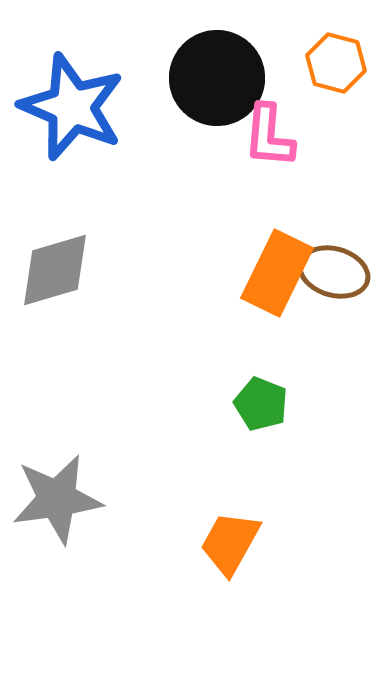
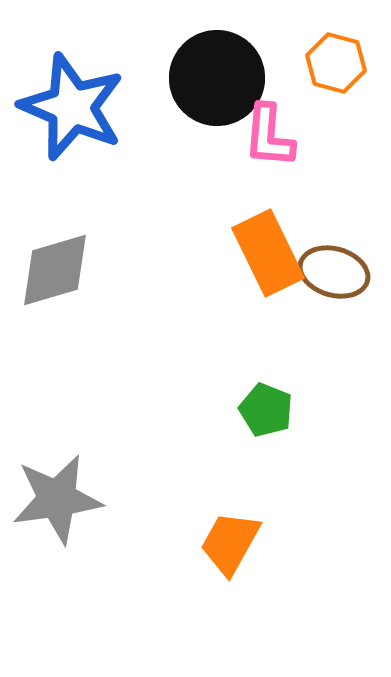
orange rectangle: moved 9 px left, 20 px up; rotated 52 degrees counterclockwise
green pentagon: moved 5 px right, 6 px down
